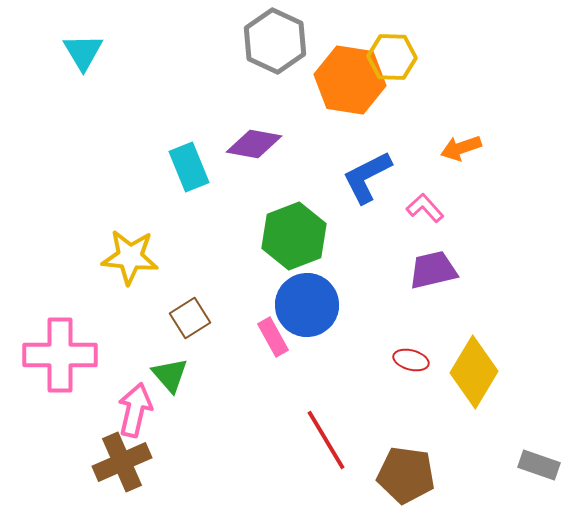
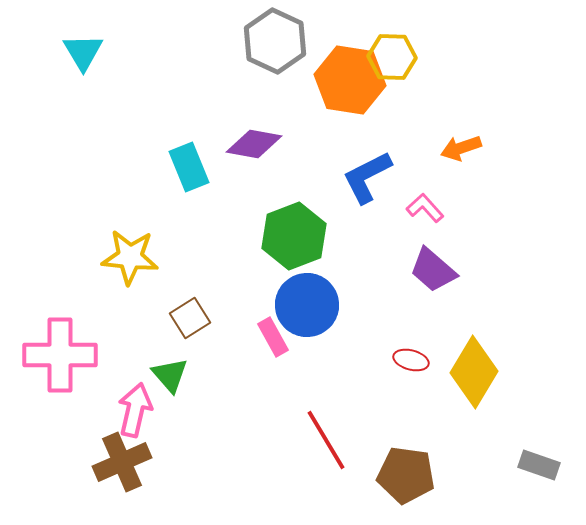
purple trapezoid: rotated 126 degrees counterclockwise
